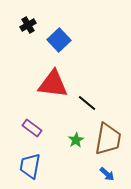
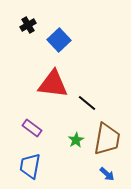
brown trapezoid: moved 1 px left
